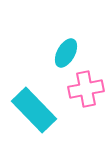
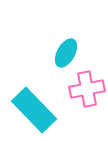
pink cross: moved 1 px right
